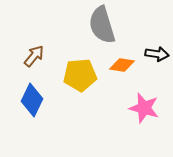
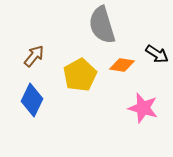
black arrow: rotated 25 degrees clockwise
yellow pentagon: rotated 24 degrees counterclockwise
pink star: moved 1 px left
